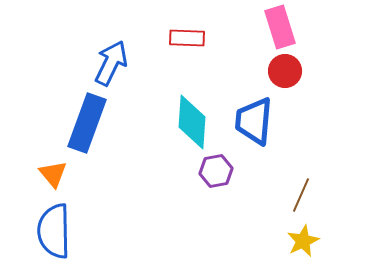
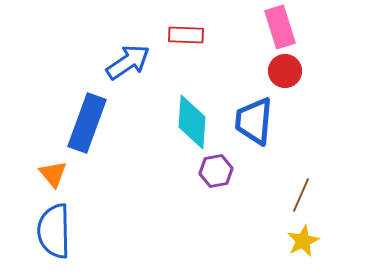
red rectangle: moved 1 px left, 3 px up
blue arrow: moved 17 px right, 1 px up; rotated 30 degrees clockwise
